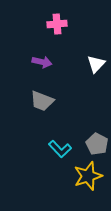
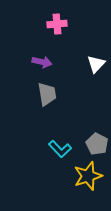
gray trapezoid: moved 5 px right, 7 px up; rotated 120 degrees counterclockwise
